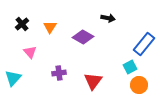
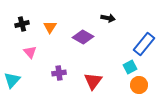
black cross: rotated 24 degrees clockwise
cyan triangle: moved 1 px left, 2 px down
